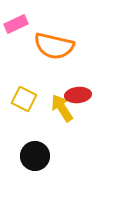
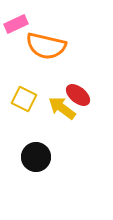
orange semicircle: moved 8 px left
red ellipse: rotated 45 degrees clockwise
yellow arrow: rotated 20 degrees counterclockwise
black circle: moved 1 px right, 1 px down
